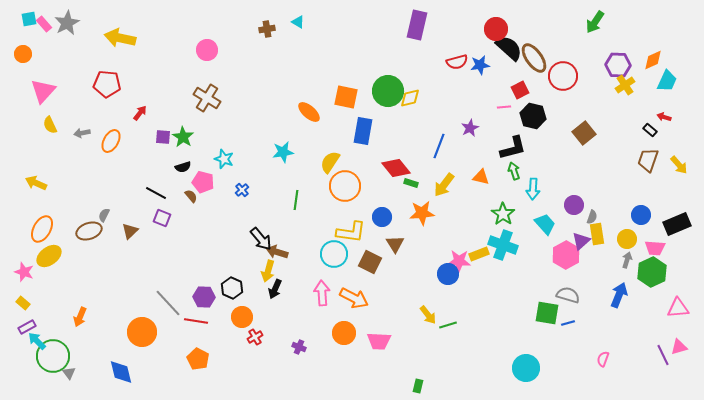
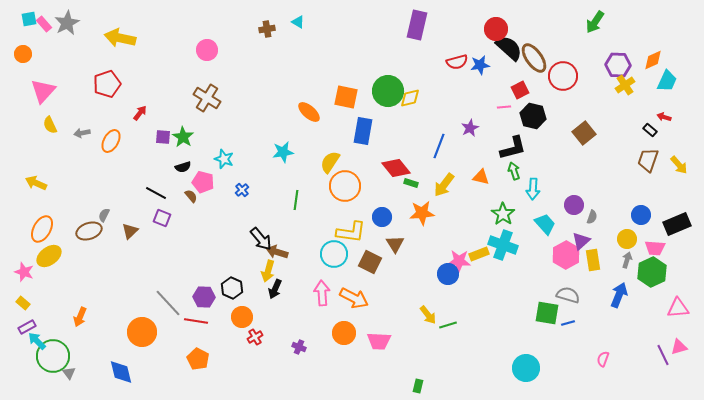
red pentagon at (107, 84): rotated 24 degrees counterclockwise
yellow rectangle at (597, 234): moved 4 px left, 26 px down
